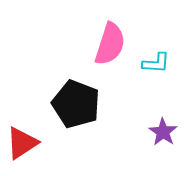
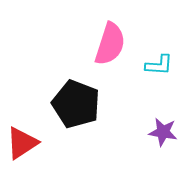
cyan L-shape: moved 3 px right, 2 px down
purple star: rotated 24 degrees counterclockwise
